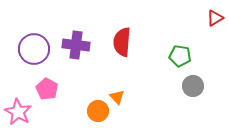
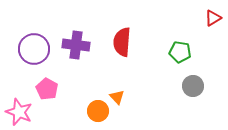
red triangle: moved 2 px left
green pentagon: moved 4 px up
pink star: moved 1 px right; rotated 8 degrees counterclockwise
